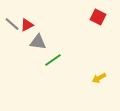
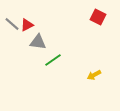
yellow arrow: moved 5 px left, 3 px up
